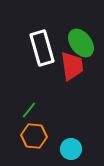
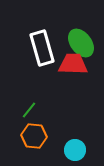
red trapezoid: moved 1 px right, 2 px up; rotated 80 degrees counterclockwise
cyan circle: moved 4 px right, 1 px down
